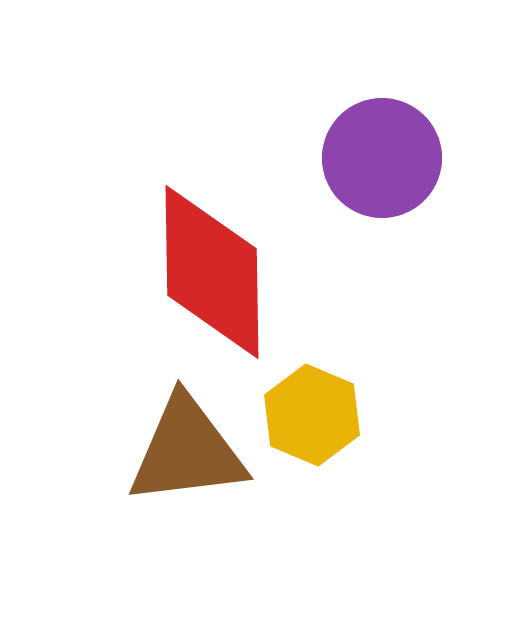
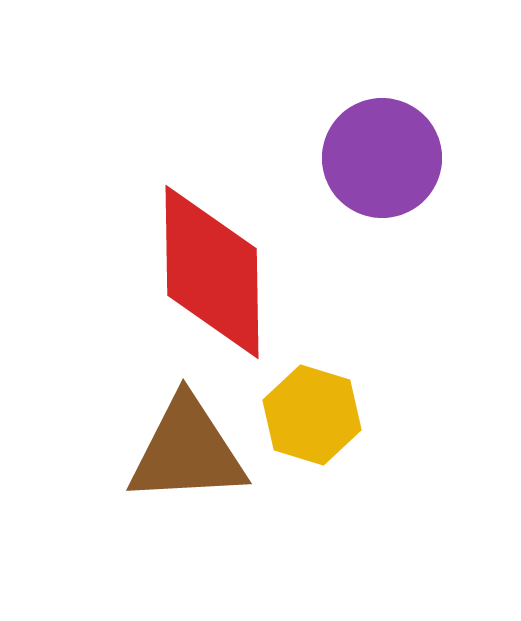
yellow hexagon: rotated 6 degrees counterclockwise
brown triangle: rotated 4 degrees clockwise
